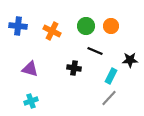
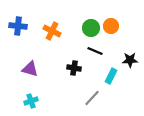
green circle: moved 5 px right, 2 px down
gray line: moved 17 px left
